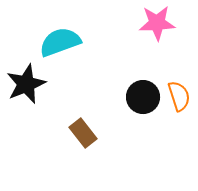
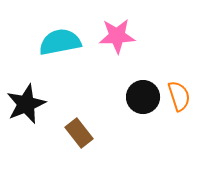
pink star: moved 40 px left, 13 px down
cyan semicircle: rotated 9 degrees clockwise
black star: moved 20 px down
brown rectangle: moved 4 px left
